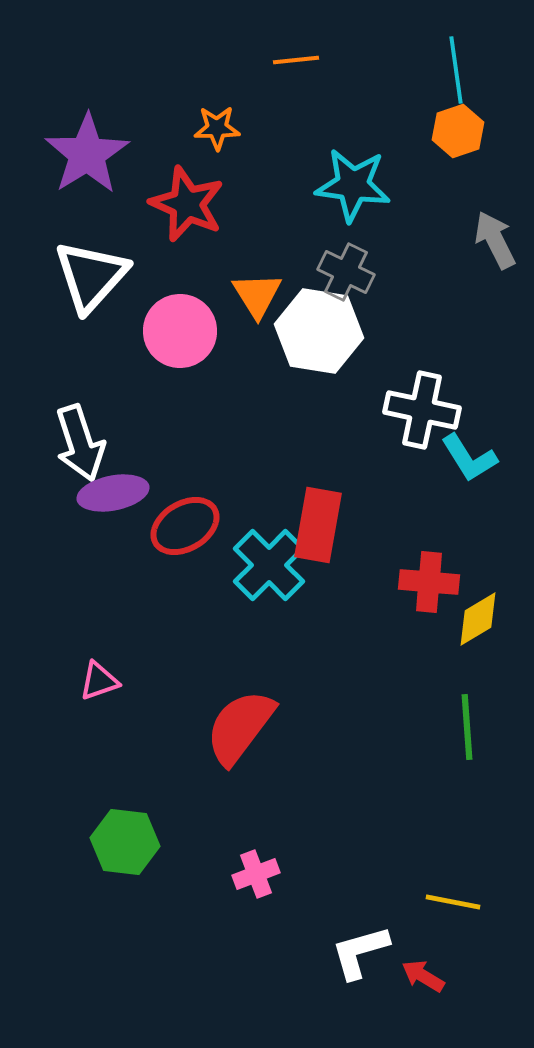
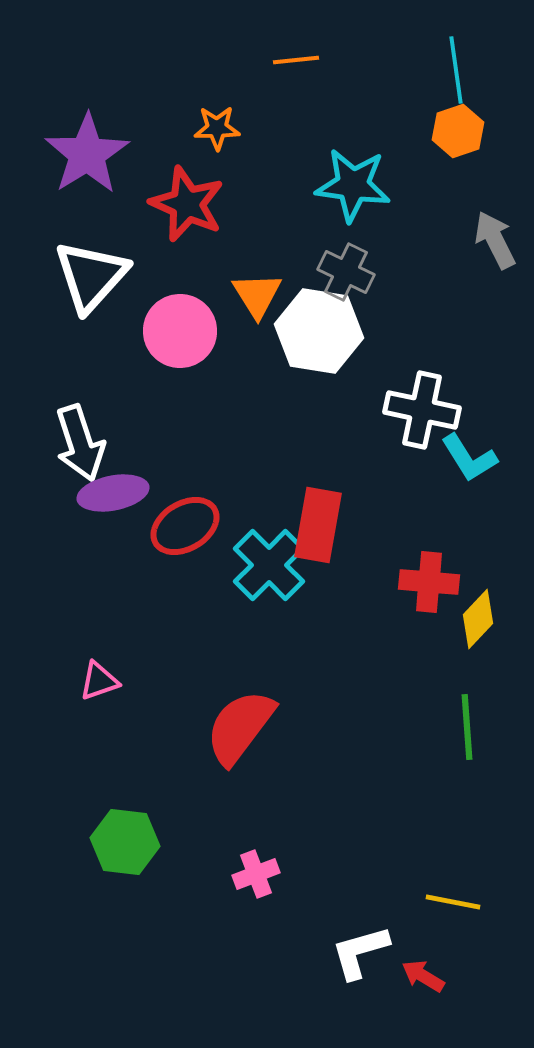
yellow diamond: rotated 16 degrees counterclockwise
